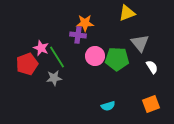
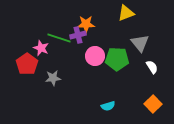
yellow triangle: moved 1 px left
orange star: moved 1 px right, 1 px down
purple cross: rotated 21 degrees counterclockwise
green line: moved 2 px right, 19 px up; rotated 40 degrees counterclockwise
red pentagon: rotated 15 degrees counterclockwise
gray star: moved 1 px left
orange square: moved 2 px right; rotated 24 degrees counterclockwise
